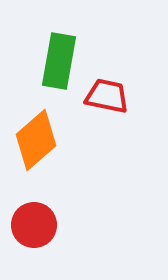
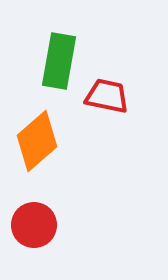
orange diamond: moved 1 px right, 1 px down
